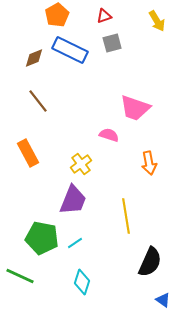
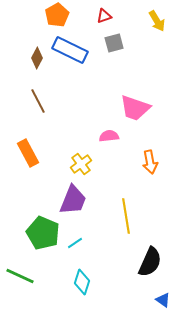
gray square: moved 2 px right
brown diamond: moved 3 px right; rotated 40 degrees counterclockwise
brown line: rotated 10 degrees clockwise
pink semicircle: moved 1 px down; rotated 24 degrees counterclockwise
orange arrow: moved 1 px right, 1 px up
green pentagon: moved 1 px right, 5 px up; rotated 12 degrees clockwise
